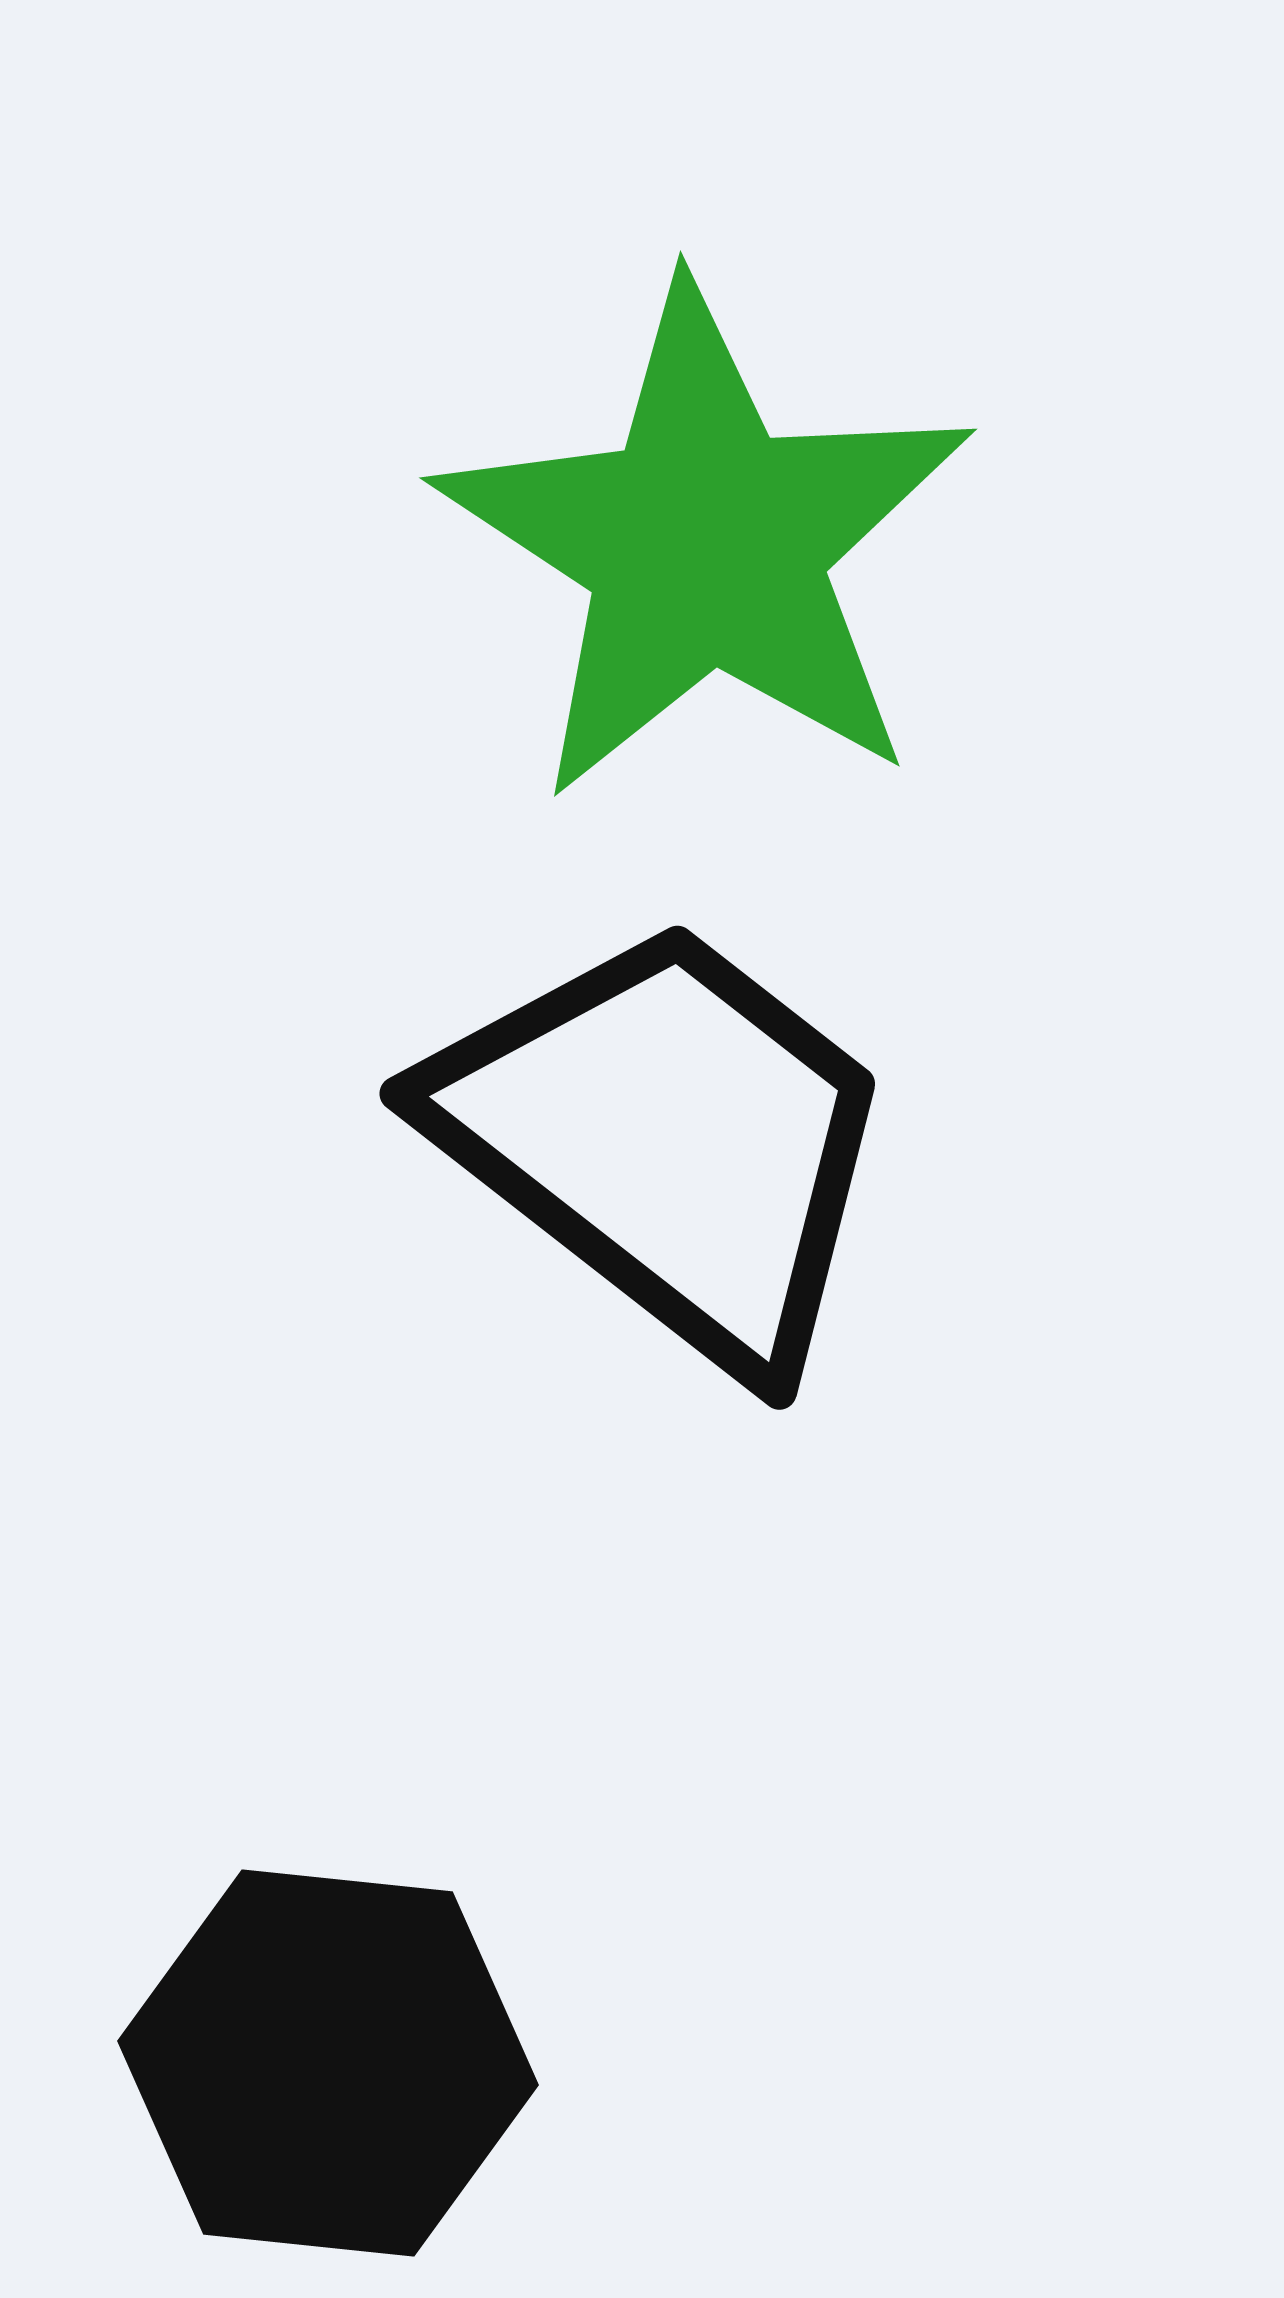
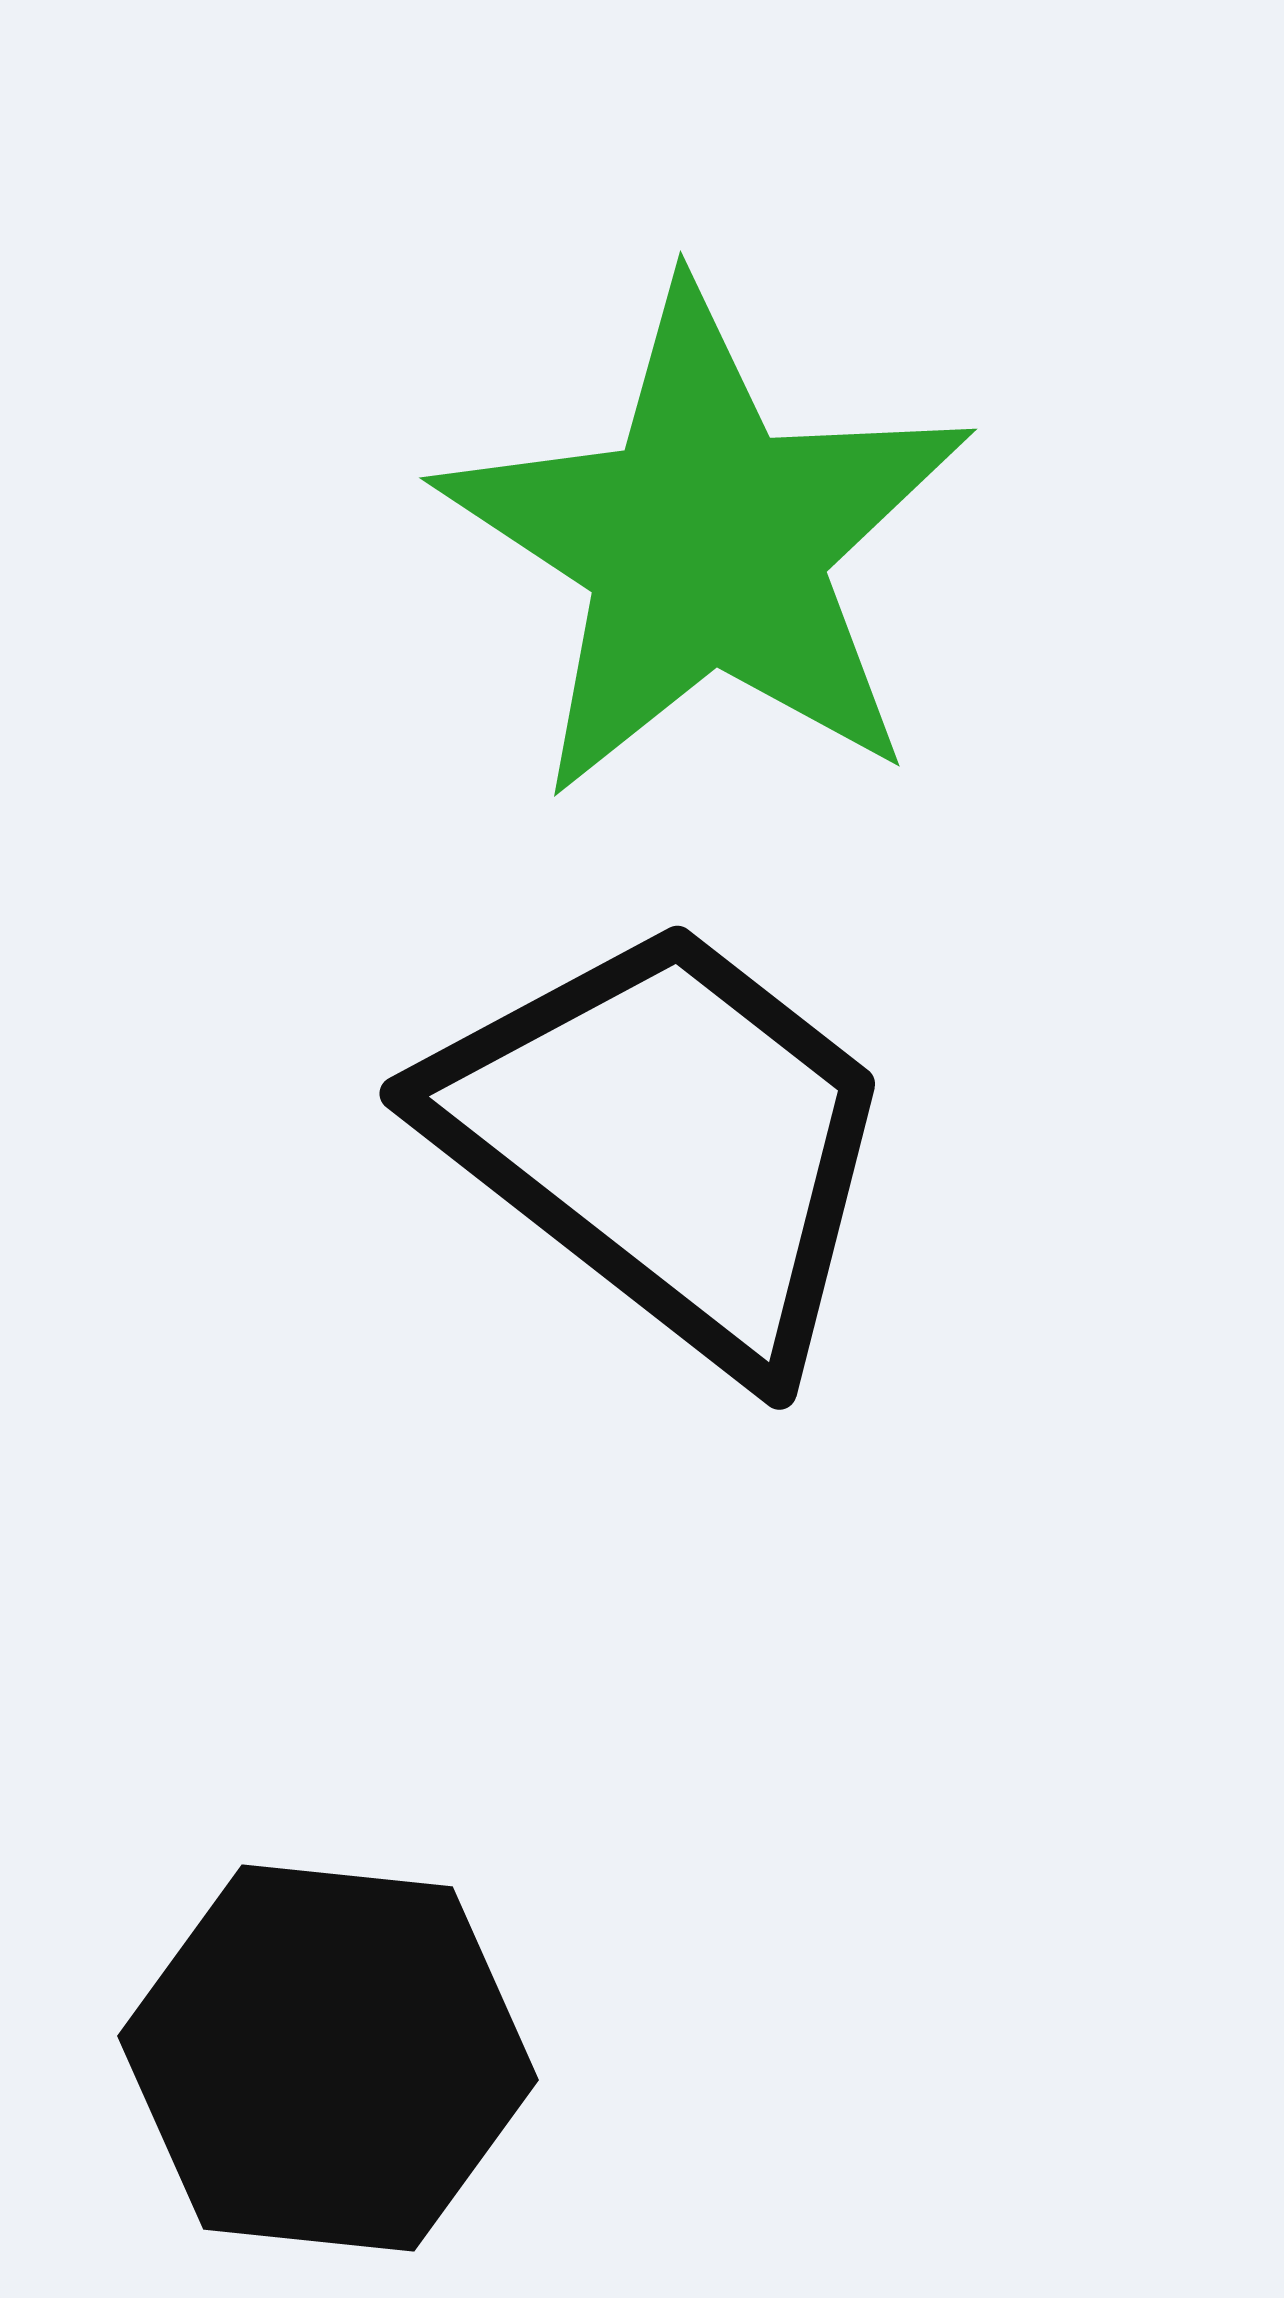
black hexagon: moved 5 px up
